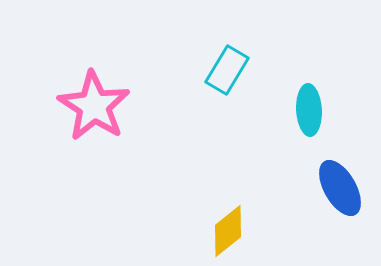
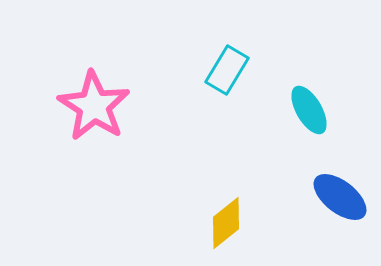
cyan ellipse: rotated 27 degrees counterclockwise
blue ellipse: moved 9 px down; rotated 22 degrees counterclockwise
yellow diamond: moved 2 px left, 8 px up
